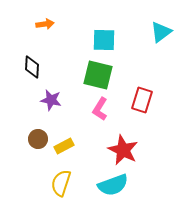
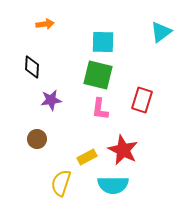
cyan square: moved 1 px left, 2 px down
purple star: rotated 20 degrees counterclockwise
pink L-shape: rotated 25 degrees counterclockwise
brown circle: moved 1 px left
yellow rectangle: moved 23 px right, 11 px down
cyan semicircle: rotated 20 degrees clockwise
